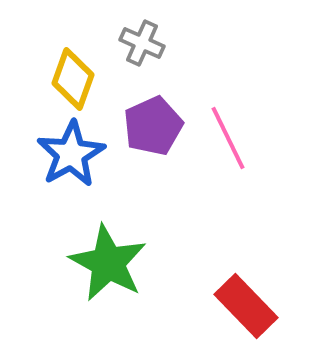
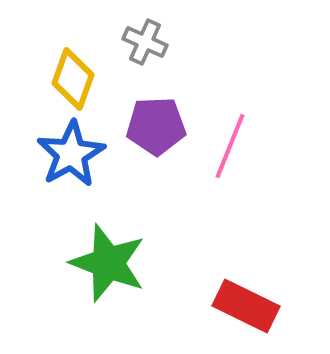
gray cross: moved 3 px right, 1 px up
purple pentagon: moved 3 px right; rotated 22 degrees clockwise
pink line: moved 2 px right, 8 px down; rotated 48 degrees clockwise
green star: rotated 8 degrees counterclockwise
red rectangle: rotated 20 degrees counterclockwise
